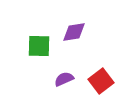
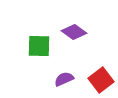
purple diamond: rotated 45 degrees clockwise
red square: moved 1 px up
